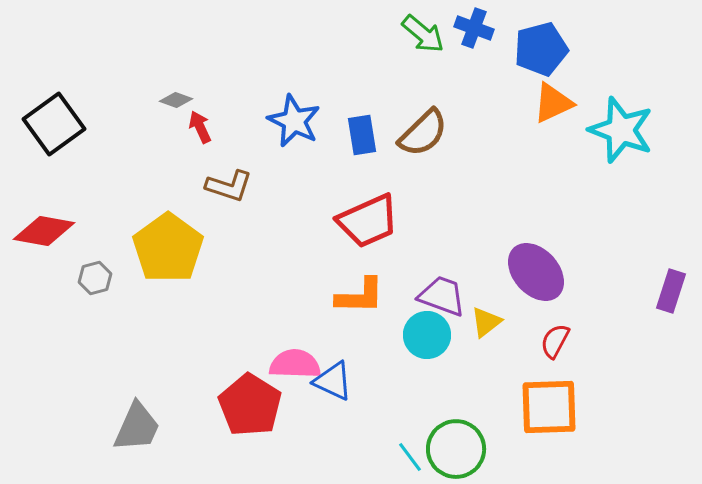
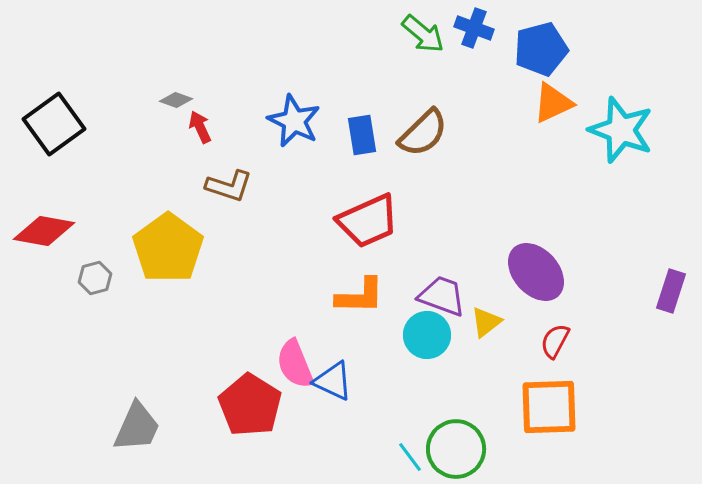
pink semicircle: rotated 114 degrees counterclockwise
